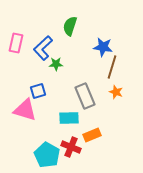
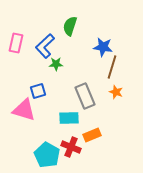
blue L-shape: moved 2 px right, 2 px up
pink triangle: moved 1 px left
